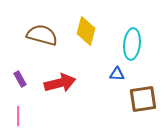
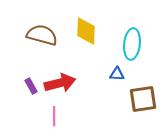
yellow diamond: rotated 12 degrees counterclockwise
purple rectangle: moved 11 px right, 7 px down
pink line: moved 36 px right
